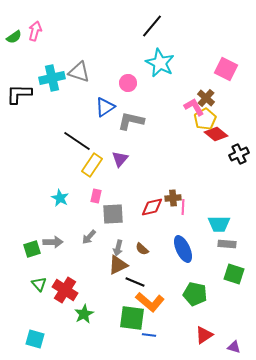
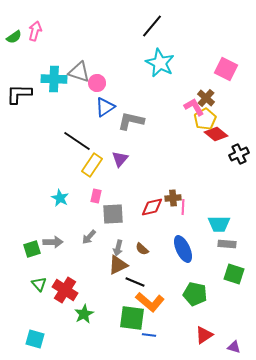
cyan cross at (52, 78): moved 2 px right, 1 px down; rotated 15 degrees clockwise
pink circle at (128, 83): moved 31 px left
